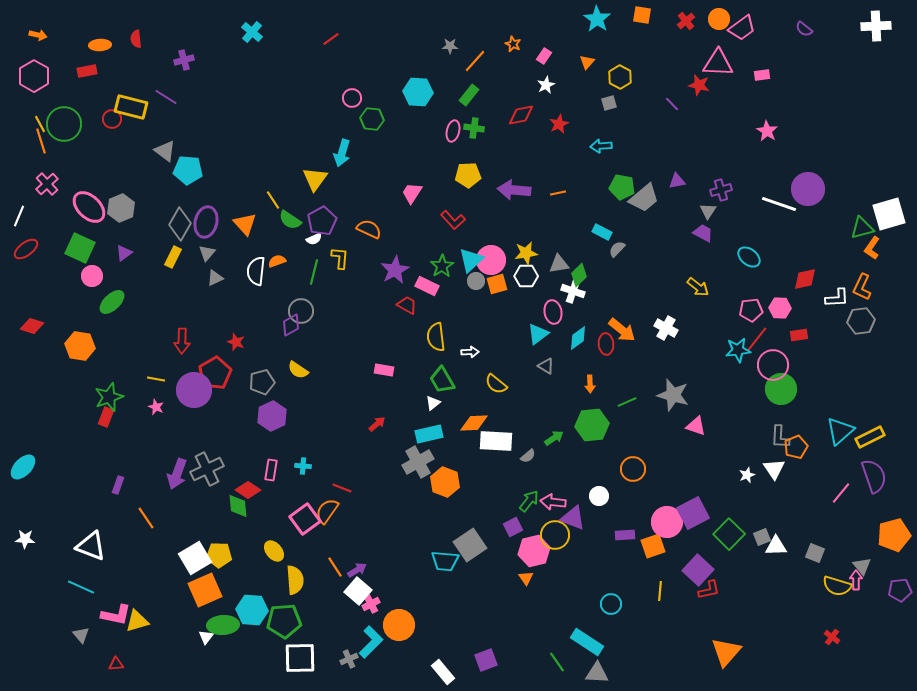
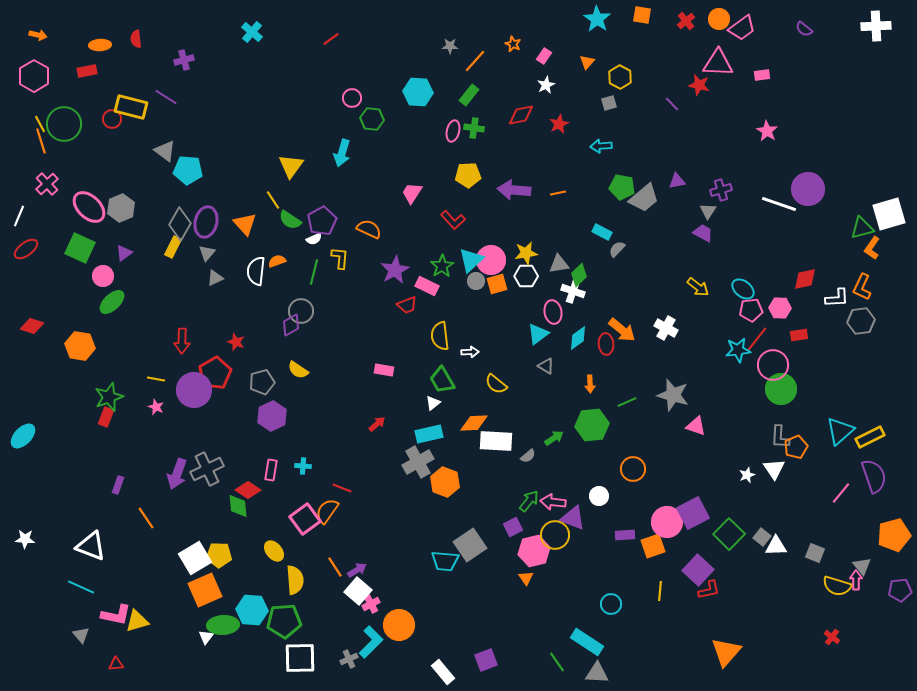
yellow triangle at (315, 179): moved 24 px left, 13 px up
yellow rectangle at (173, 257): moved 10 px up
cyan ellipse at (749, 257): moved 6 px left, 32 px down
pink circle at (92, 276): moved 11 px right
red trapezoid at (407, 305): rotated 130 degrees clockwise
yellow semicircle at (436, 337): moved 4 px right, 1 px up
cyan ellipse at (23, 467): moved 31 px up
gray square at (762, 537): rotated 30 degrees counterclockwise
